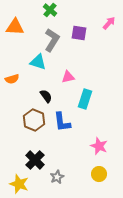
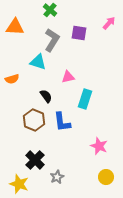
yellow circle: moved 7 px right, 3 px down
